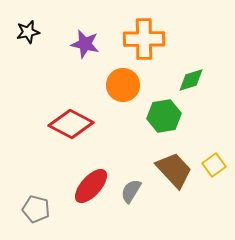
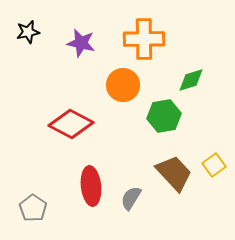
purple star: moved 4 px left, 1 px up
brown trapezoid: moved 3 px down
red ellipse: rotated 48 degrees counterclockwise
gray semicircle: moved 7 px down
gray pentagon: moved 3 px left, 1 px up; rotated 20 degrees clockwise
